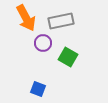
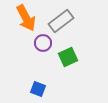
gray rectangle: rotated 25 degrees counterclockwise
green square: rotated 36 degrees clockwise
